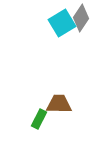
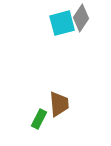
cyan square: rotated 16 degrees clockwise
brown trapezoid: rotated 84 degrees clockwise
